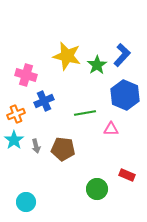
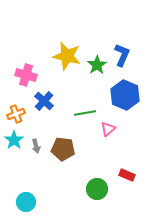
blue L-shape: rotated 20 degrees counterclockwise
blue cross: rotated 24 degrees counterclockwise
pink triangle: moved 3 px left; rotated 42 degrees counterclockwise
